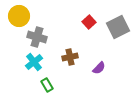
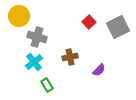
purple semicircle: moved 2 px down
